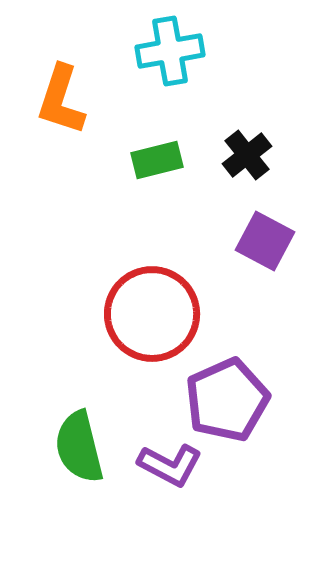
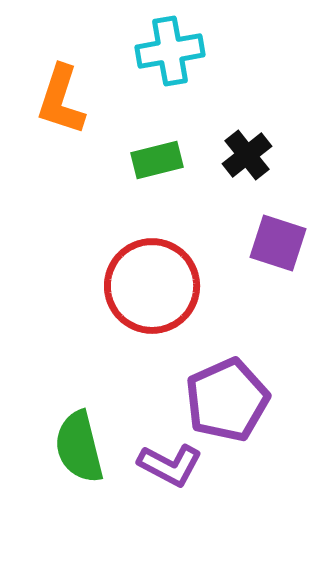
purple square: moved 13 px right, 2 px down; rotated 10 degrees counterclockwise
red circle: moved 28 px up
